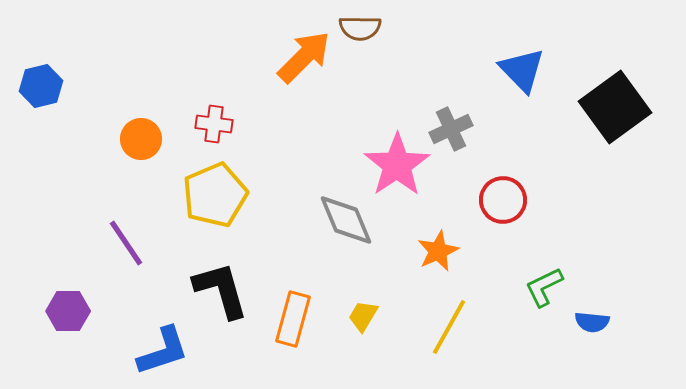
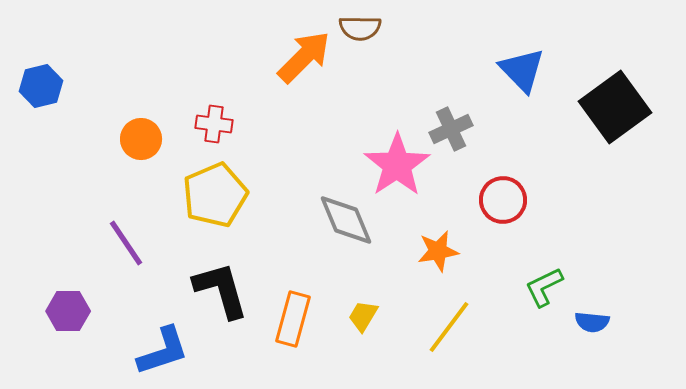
orange star: rotated 15 degrees clockwise
yellow line: rotated 8 degrees clockwise
